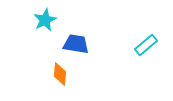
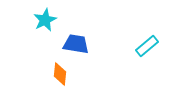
cyan rectangle: moved 1 px right, 1 px down
